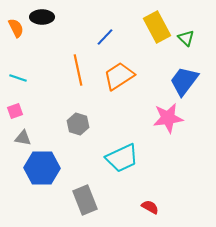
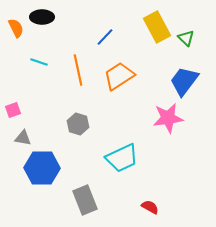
cyan line: moved 21 px right, 16 px up
pink square: moved 2 px left, 1 px up
